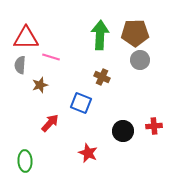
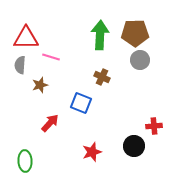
black circle: moved 11 px right, 15 px down
red star: moved 4 px right, 1 px up; rotated 30 degrees clockwise
